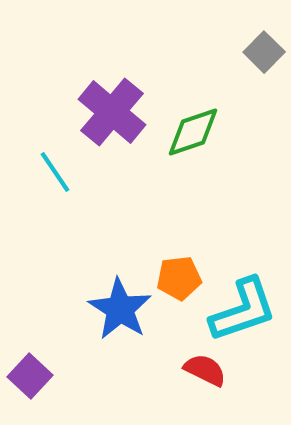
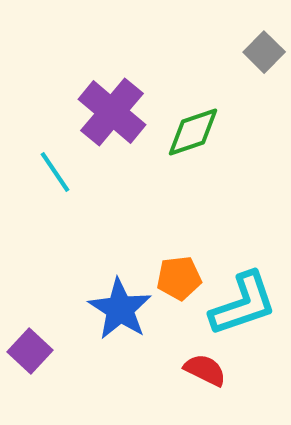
cyan L-shape: moved 6 px up
purple square: moved 25 px up
